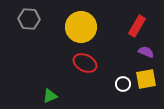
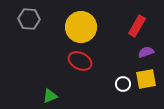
purple semicircle: rotated 42 degrees counterclockwise
red ellipse: moved 5 px left, 2 px up
